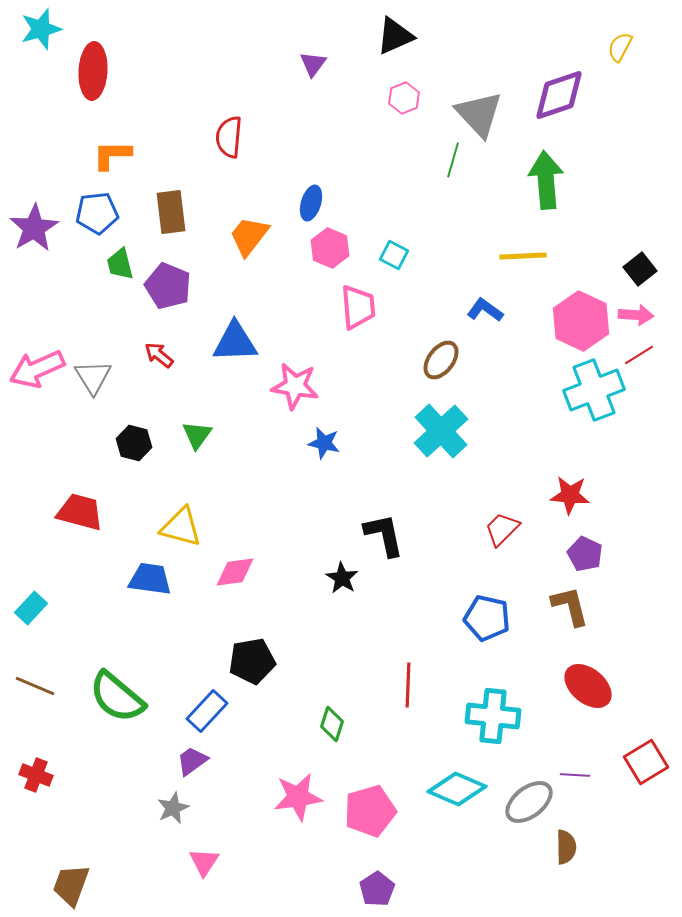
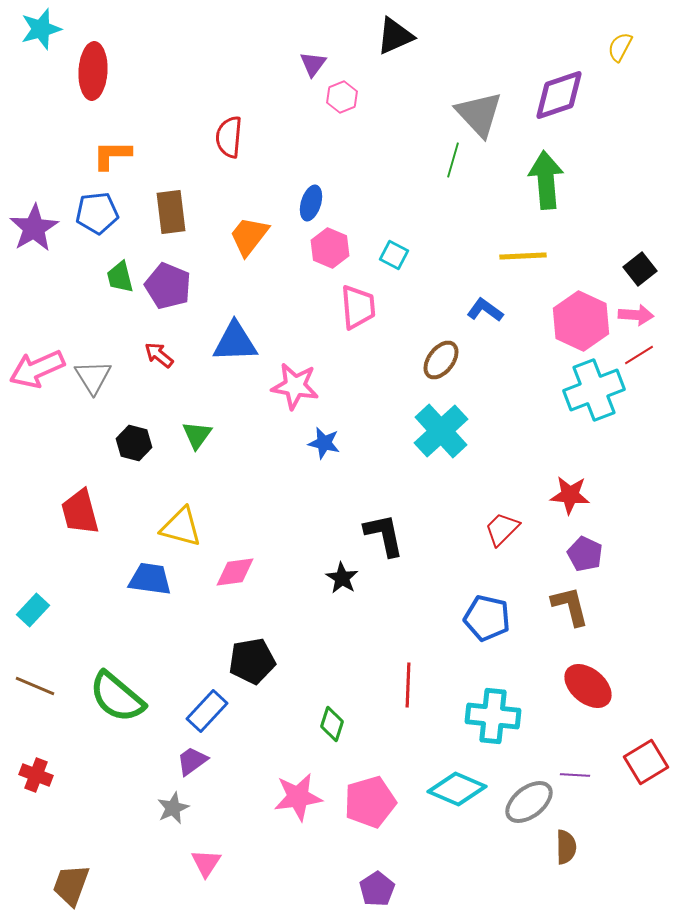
pink hexagon at (404, 98): moved 62 px left, 1 px up
green trapezoid at (120, 264): moved 13 px down
red trapezoid at (80, 512): rotated 120 degrees counterclockwise
cyan rectangle at (31, 608): moved 2 px right, 2 px down
pink pentagon at (370, 811): moved 9 px up
pink triangle at (204, 862): moved 2 px right, 1 px down
